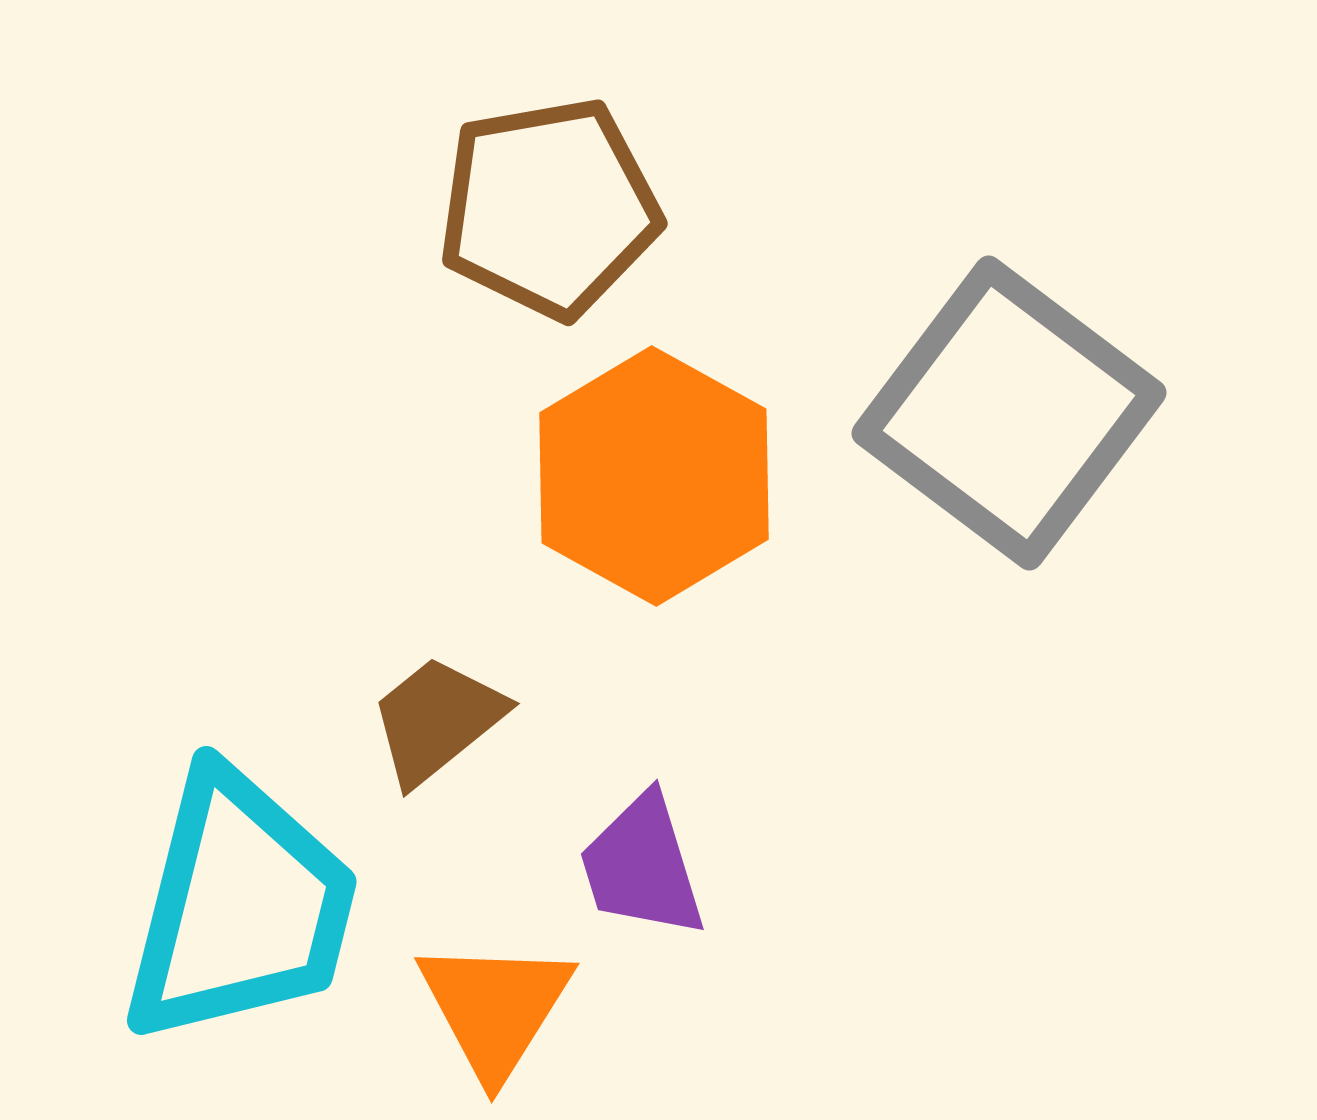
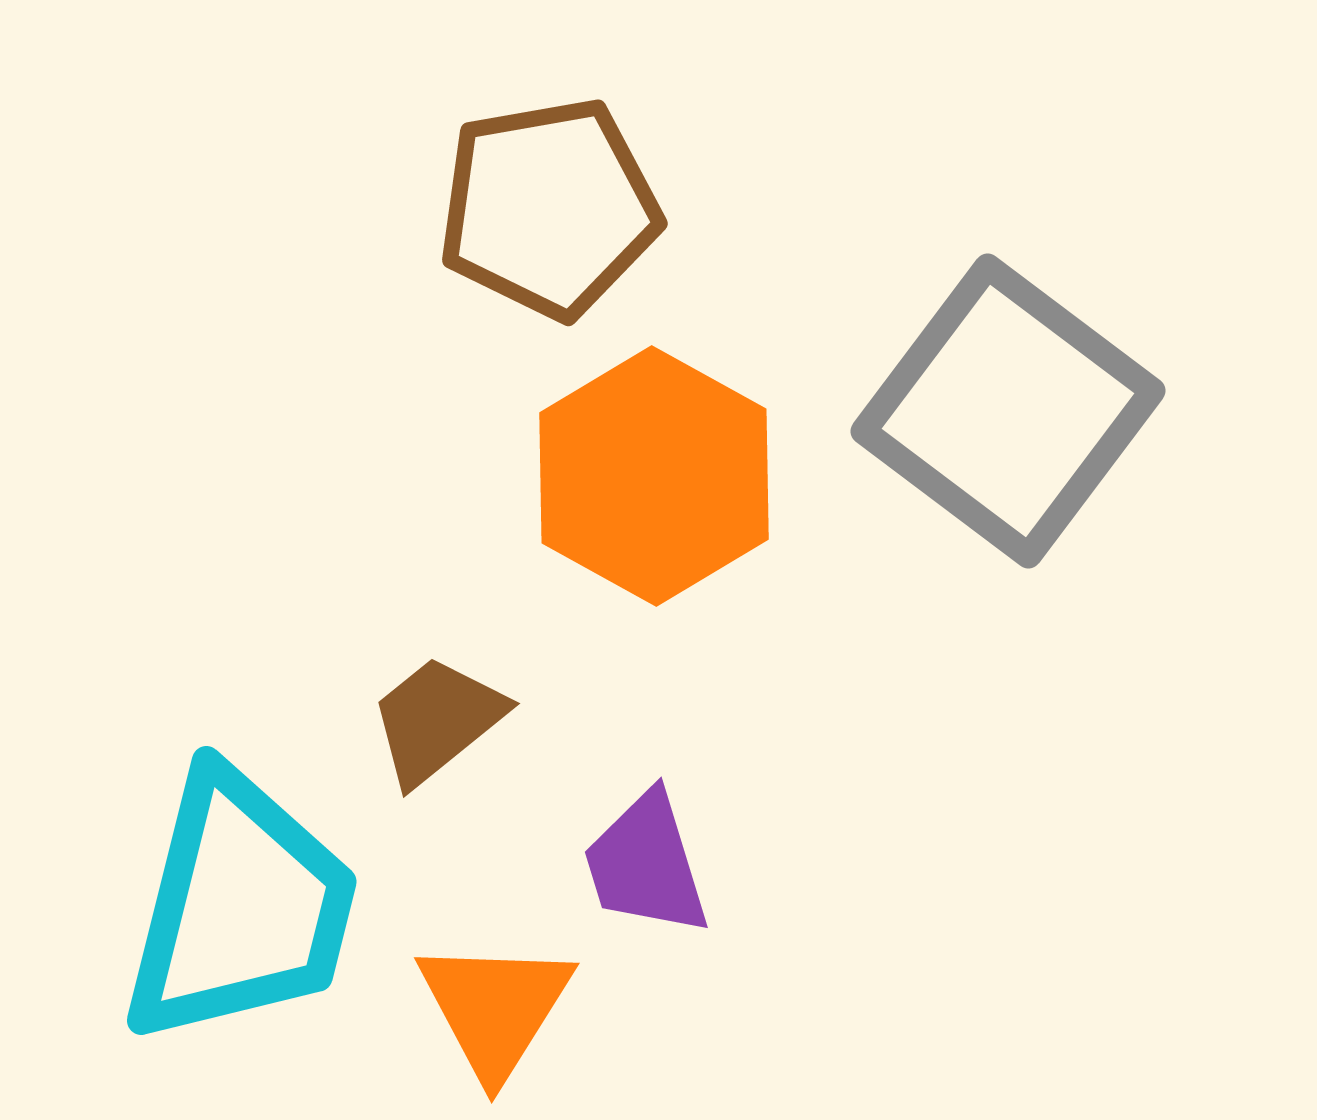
gray square: moved 1 px left, 2 px up
purple trapezoid: moved 4 px right, 2 px up
